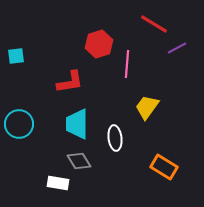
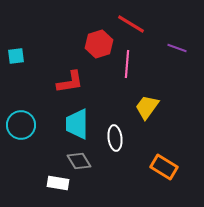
red line: moved 23 px left
purple line: rotated 48 degrees clockwise
cyan circle: moved 2 px right, 1 px down
